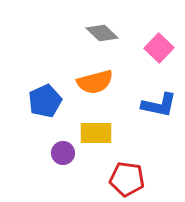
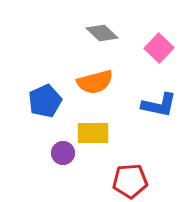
yellow rectangle: moved 3 px left
red pentagon: moved 3 px right, 2 px down; rotated 12 degrees counterclockwise
